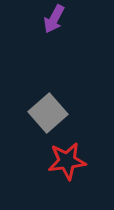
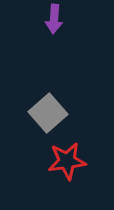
purple arrow: rotated 24 degrees counterclockwise
